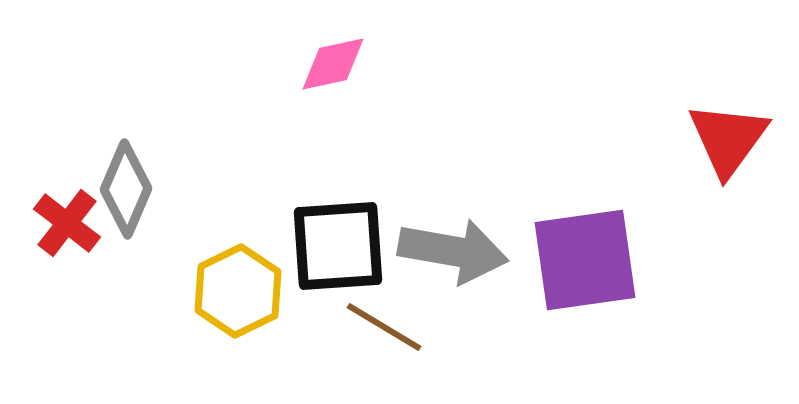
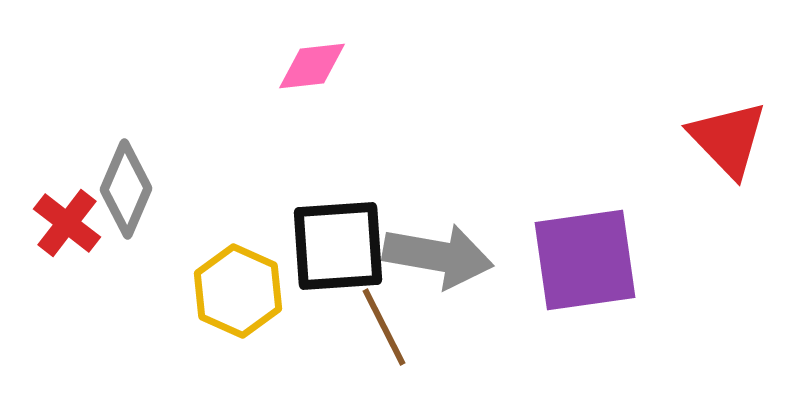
pink diamond: moved 21 px left, 2 px down; rotated 6 degrees clockwise
red triangle: rotated 20 degrees counterclockwise
gray arrow: moved 15 px left, 5 px down
yellow hexagon: rotated 10 degrees counterclockwise
brown line: rotated 32 degrees clockwise
